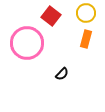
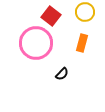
yellow circle: moved 1 px left, 1 px up
orange rectangle: moved 4 px left, 4 px down
pink circle: moved 9 px right
